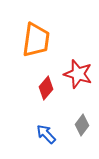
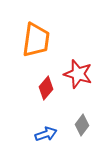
blue arrow: rotated 115 degrees clockwise
